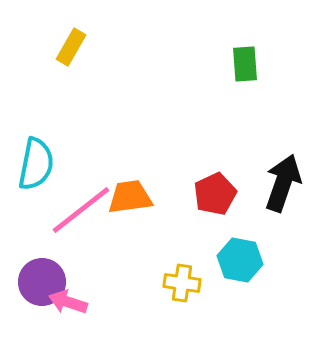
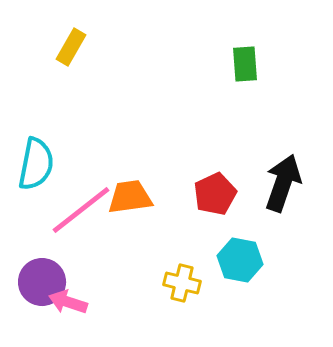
yellow cross: rotated 6 degrees clockwise
